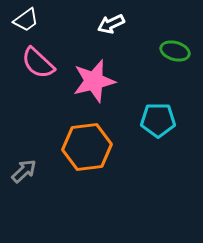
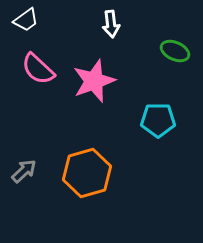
white arrow: rotated 72 degrees counterclockwise
green ellipse: rotated 8 degrees clockwise
pink semicircle: moved 6 px down
pink star: rotated 6 degrees counterclockwise
orange hexagon: moved 26 px down; rotated 9 degrees counterclockwise
